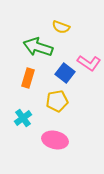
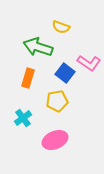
pink ellipse: rotated 35 degrees counterclockwise
